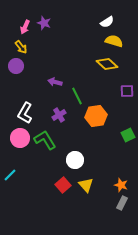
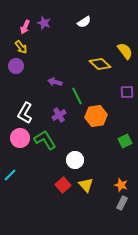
white semicircle: moved 23 px left
yellow semicircle: moved 11 px right, 10 px down; rotated 36 degrees clockwise
yellow diamond: moved 7 px left
purple square: moved 1 px down
green square: moved 3 px left, 6 px down
